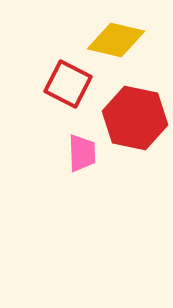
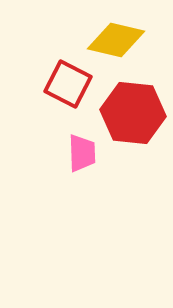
red hexagon: moved 2 px left, 5 px up; rotated 6 degrees counterclockwise
